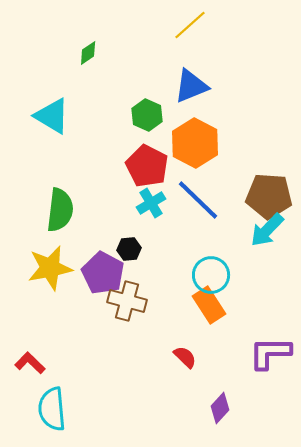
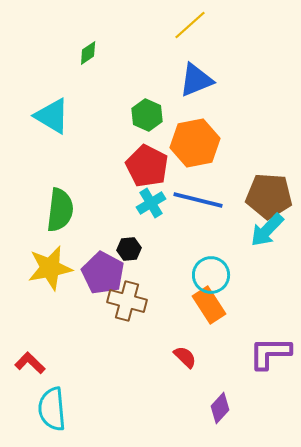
blue triangle: moved 5 px right, 6 px up
orange hexagon: rotated 21 degrees clockwise
blue line: rotated 30 degrees counterclockwise
